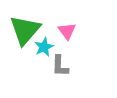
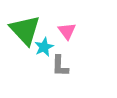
green triangle: rotated 24 degrees counterclockwise
